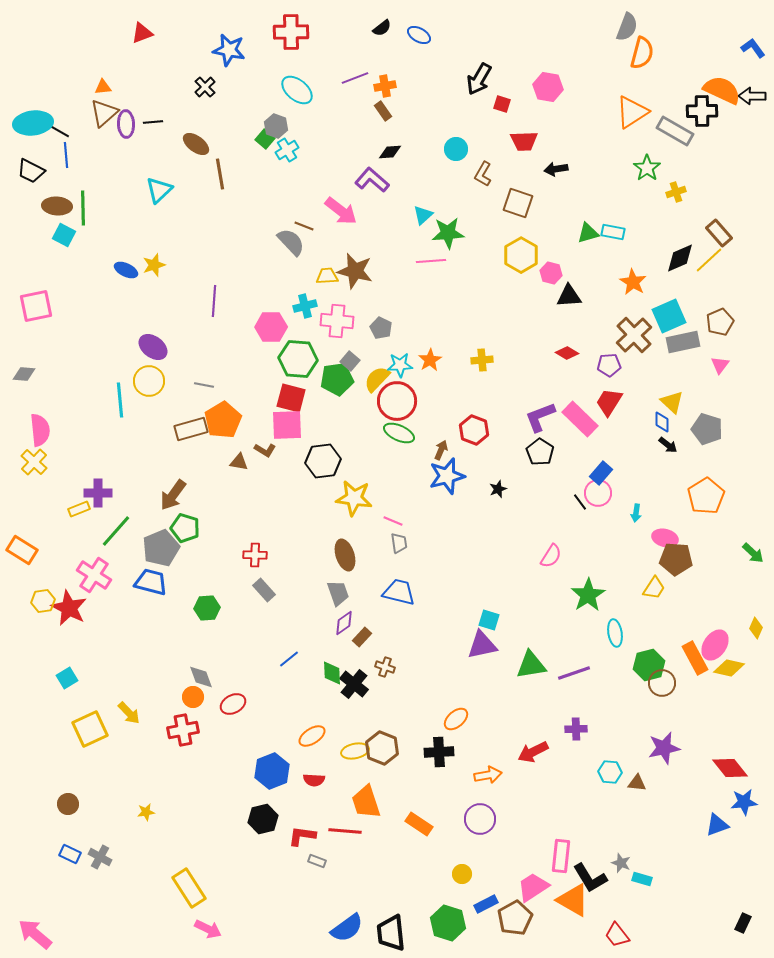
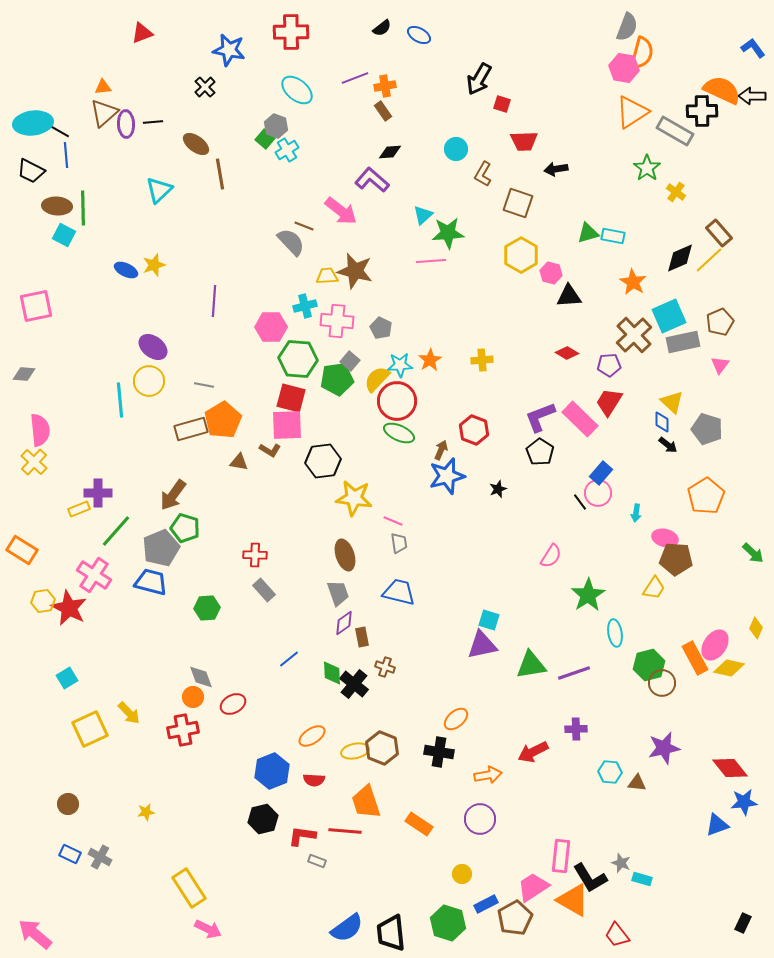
pink hexagon at (548, 87): moved 76 px right, 19 px up
yellow cross at (676, 192): rotated 36 degrees counterclockwise
cyan rectangle at (613, 232): moved 4 px down
brown L-shape at (265, 450): moved 5 px right
brown rectangle at (362, 637): rotated 54 degrees counterclockwise
black cross at (439, 752): rotated 12 degrees clockwise
